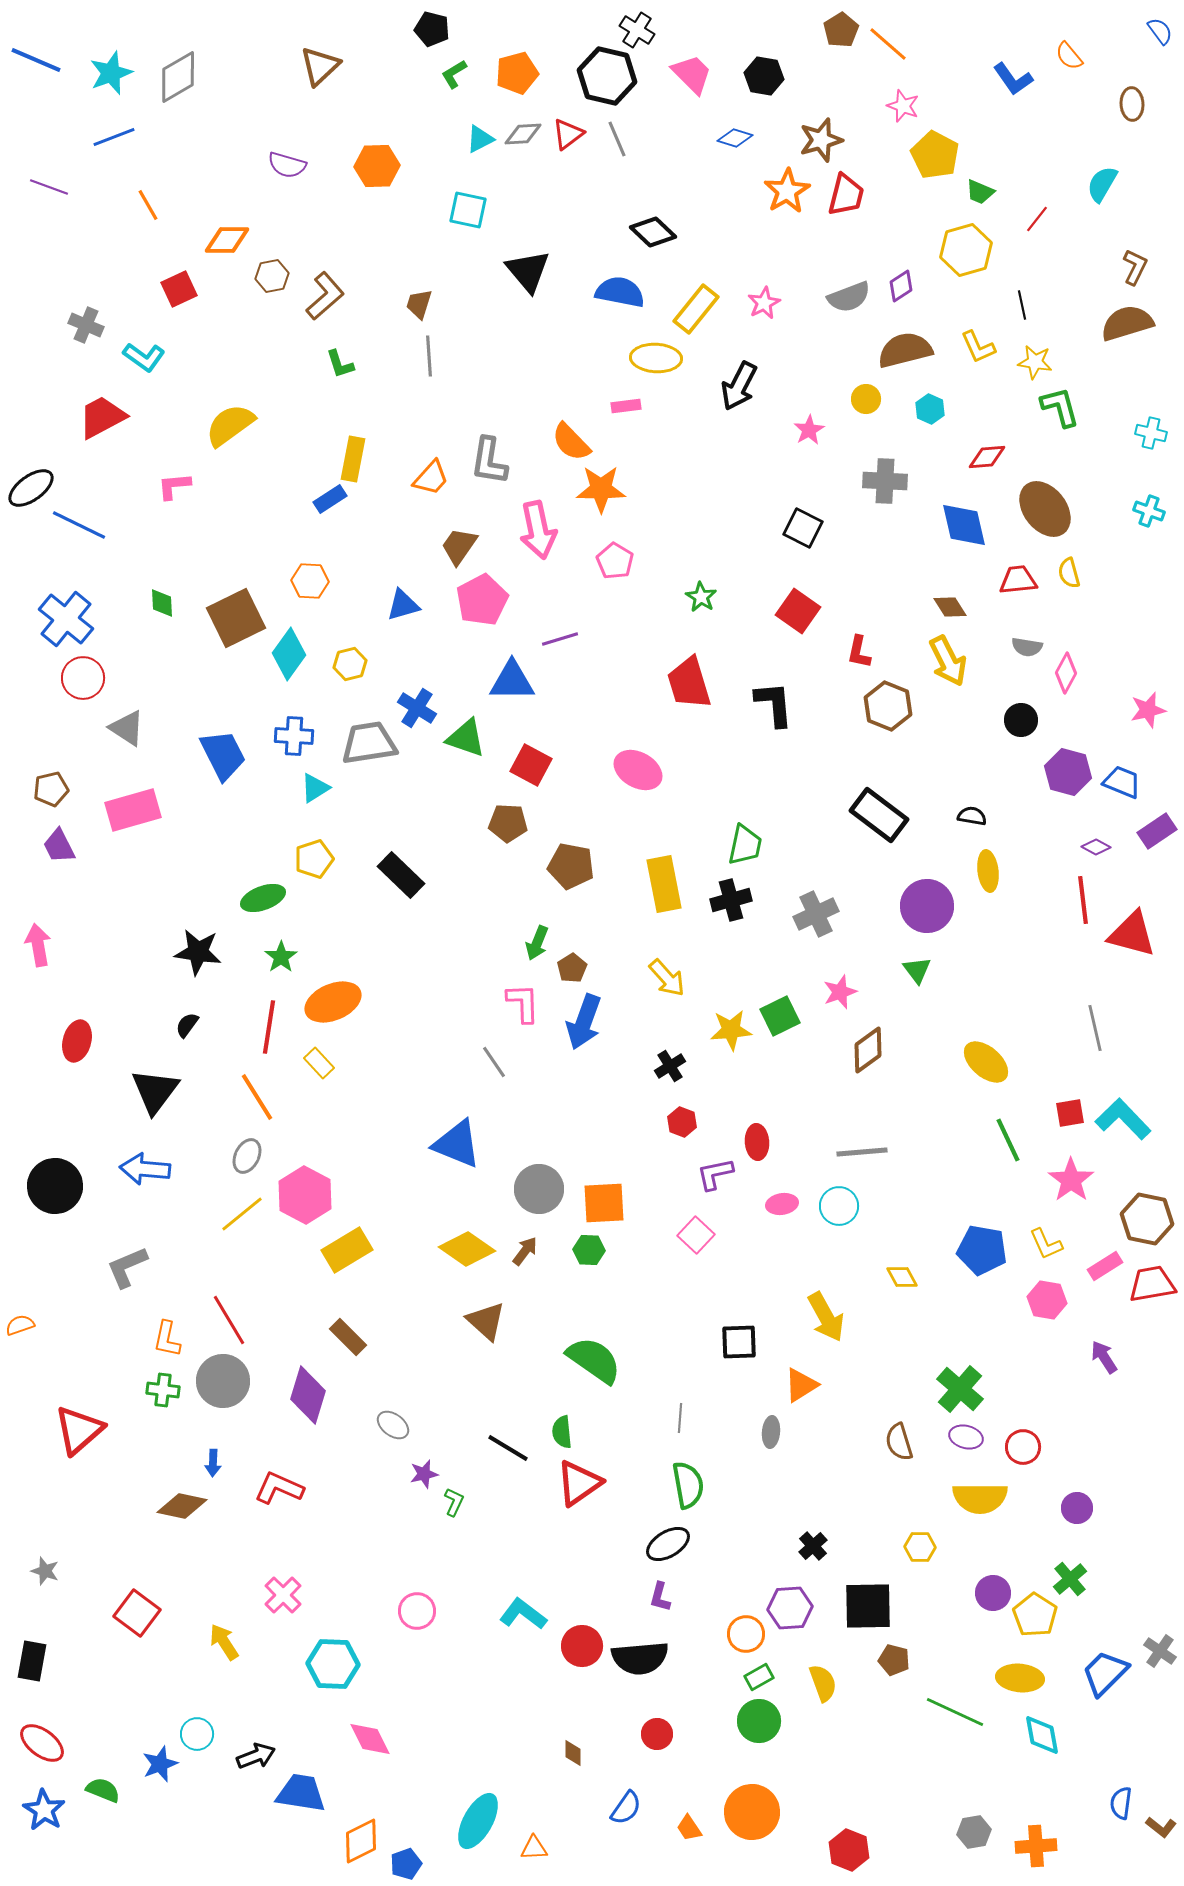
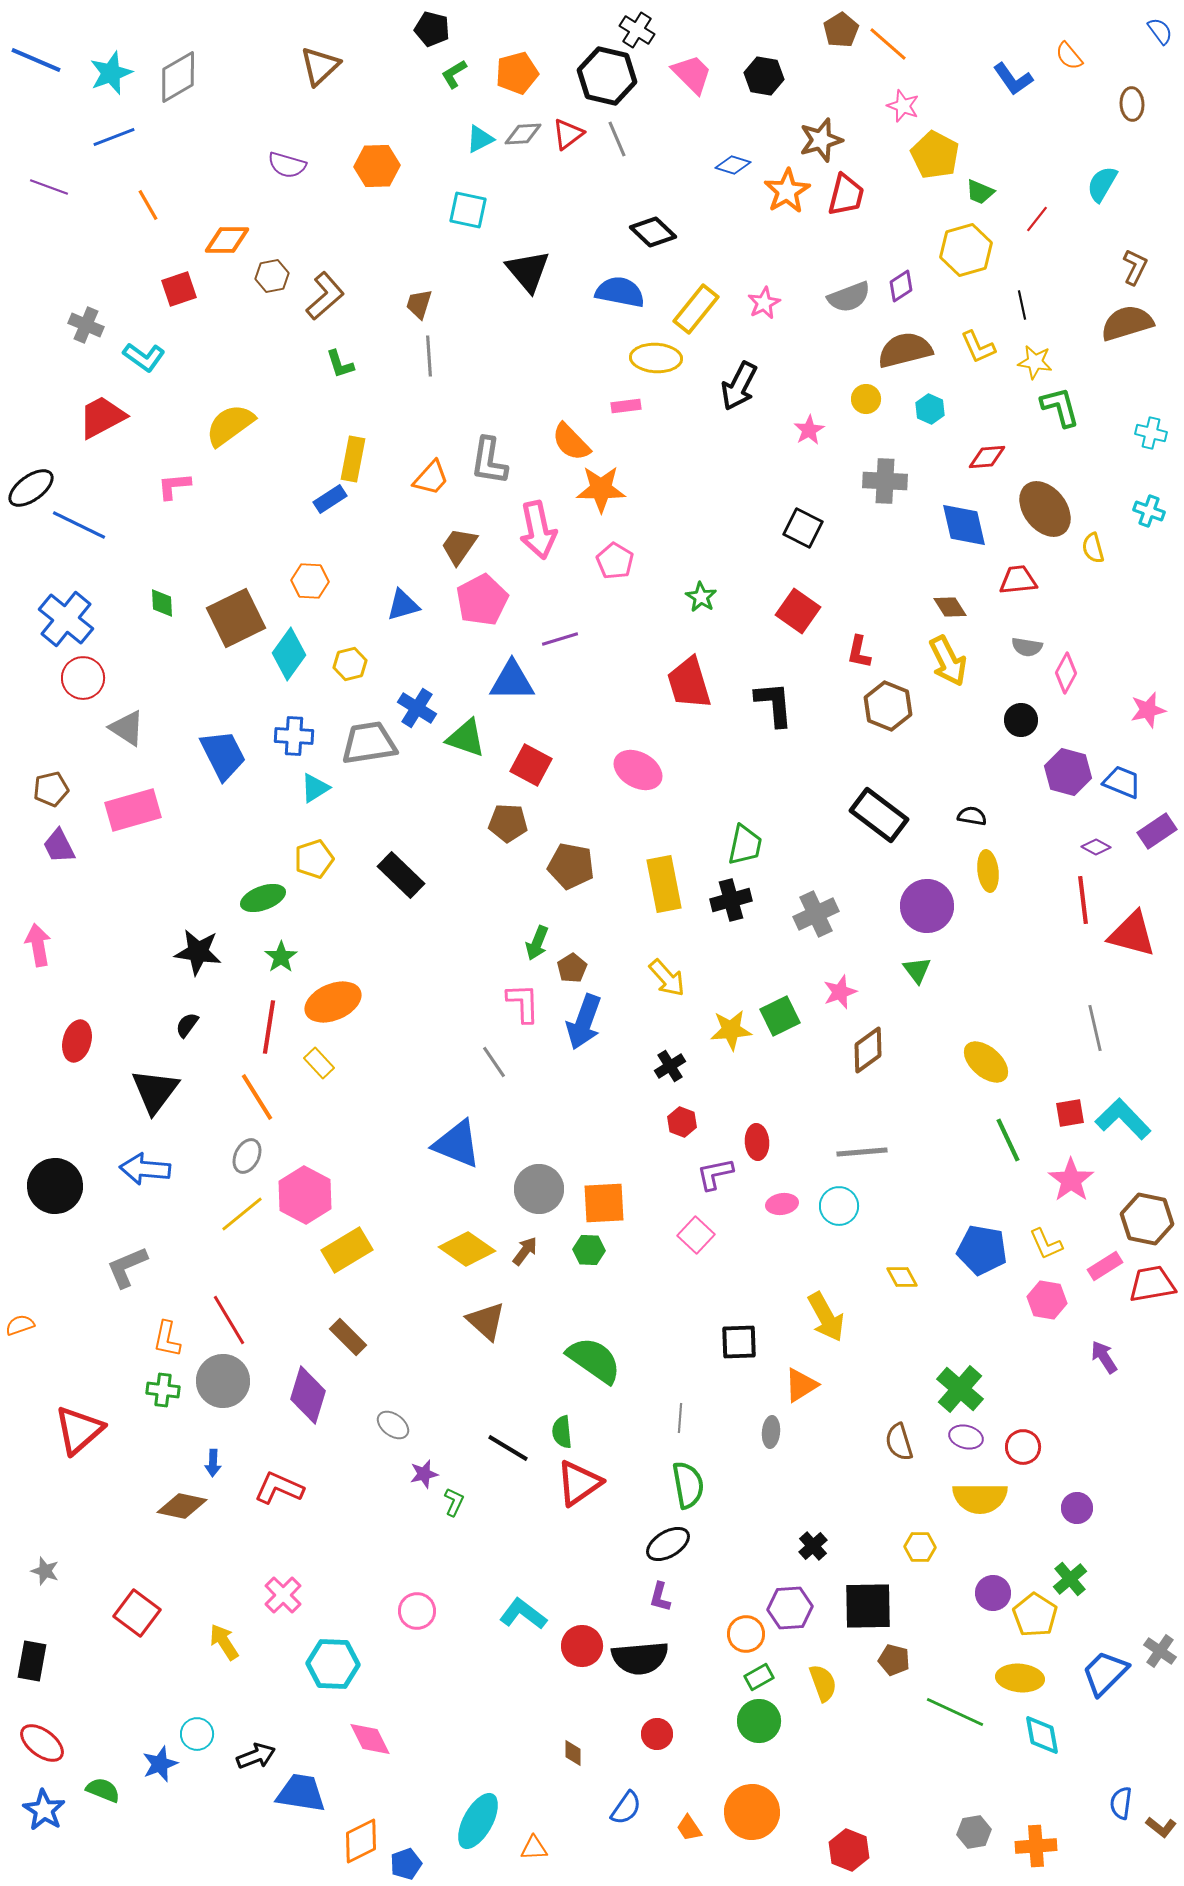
blue diamond at (735, 138): moved 2 px left, 27 px down
red square at (179, 289): rotated 6 degrees clockwise
yellow semicircle at (1069, 573): moved 24 px right, 25 px up
